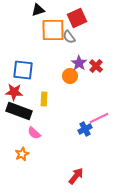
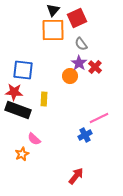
black triangle: moved 15 px right; rotated 32 degrees counterclockwise
gray semicircle: moved 12 px right, 7 px down
red cross: moved 1 px left, 1 px down
black rectangle: moved 1 px left, 1 px up
blue cross: moved 6 px down
pink semicircle: moved 6 px down
